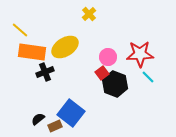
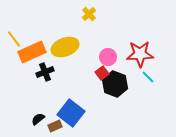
yellow line: moved 6 px left, 9 px down; rotated 12 degrees clockwise
yellow ellipse: rotated 12 degrees clockwise
orange rectangle: rotated 32 degrees counterclockwise
